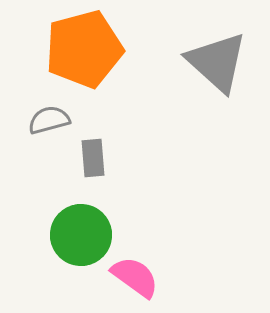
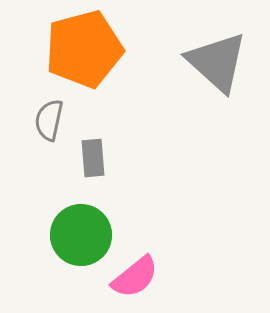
gray semicircle: rotated 63 degrees counterclockwise
pink semicircle: rotated 105 degrees clockwise
